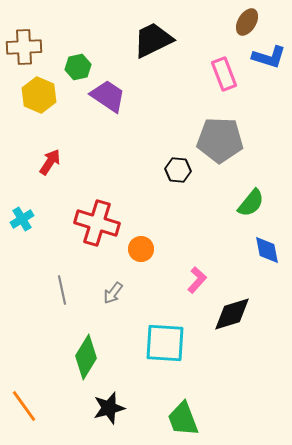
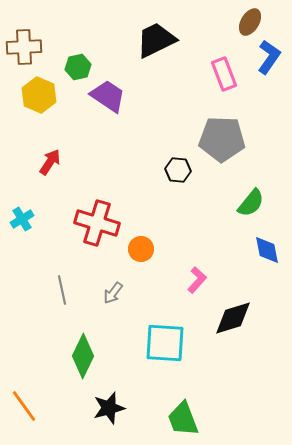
brown ellipse: moved 3 px right
black trapezoid: moved 3 px right
blue L-shape: rotated 72 degrees counterclockwise
gray pentagon: moved 2 px right, 1 px up
black diamond: moved 1 px right, 4 px down
green diamond: moved 3 px left, 1 px up; rotated 6 degrees counterclockwise
